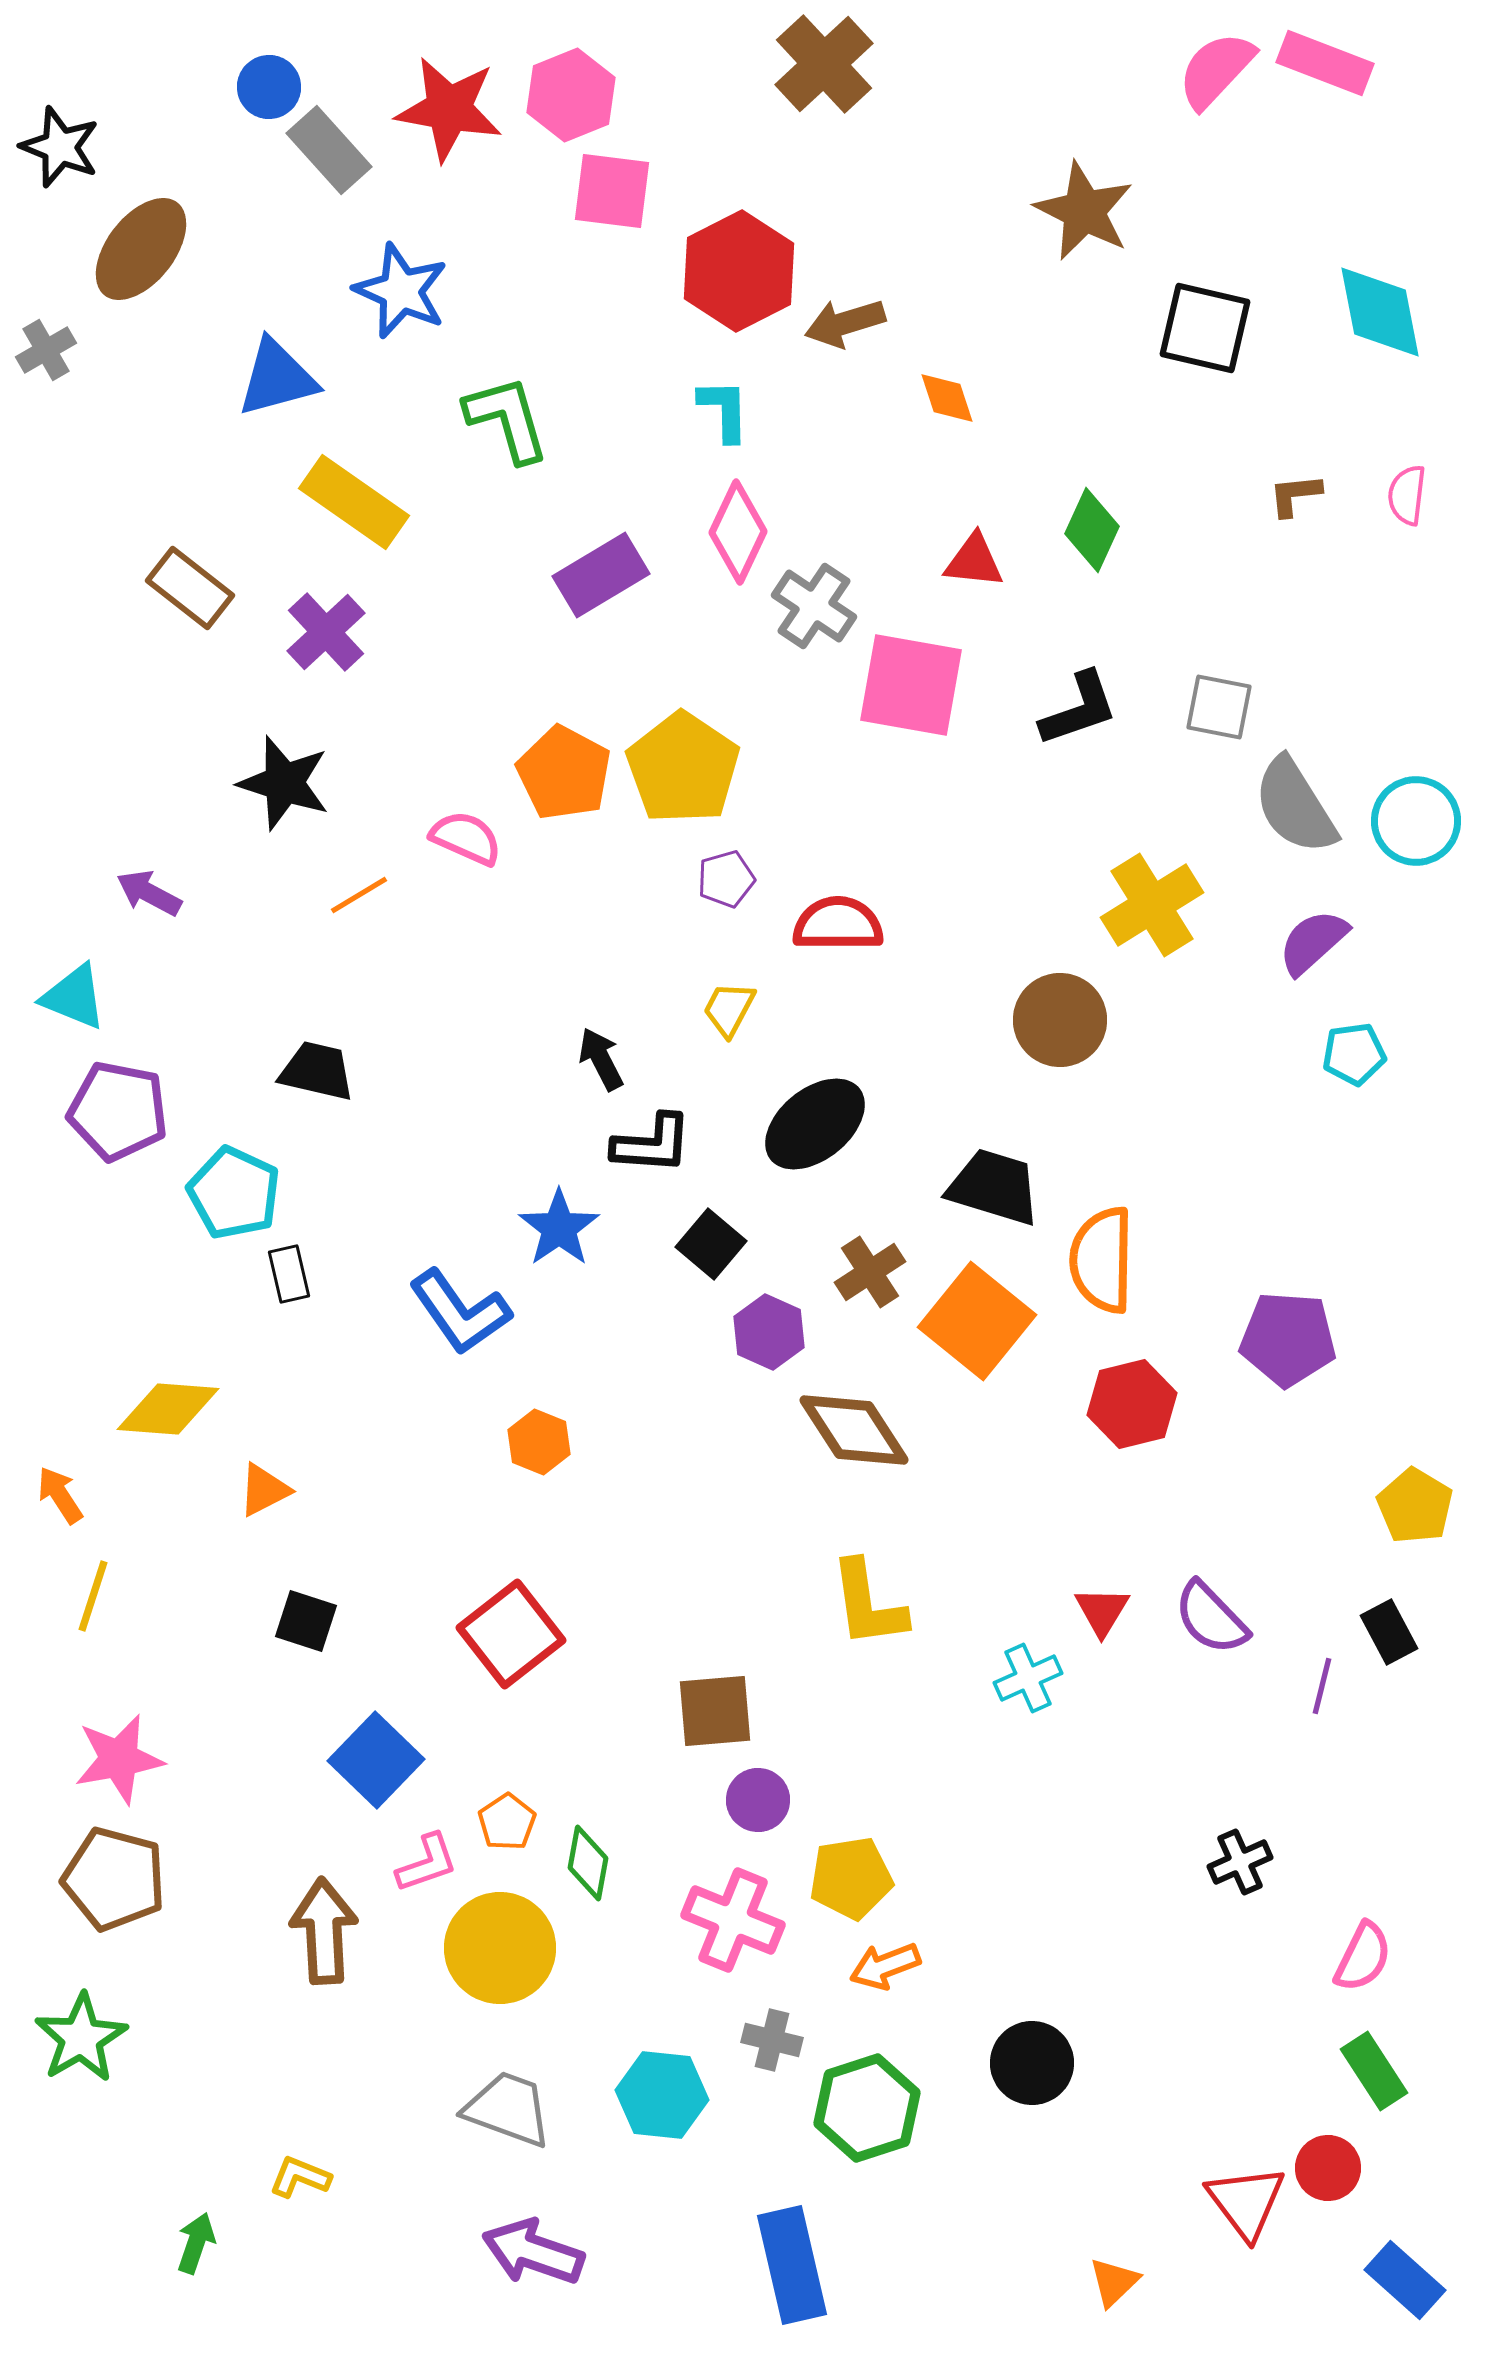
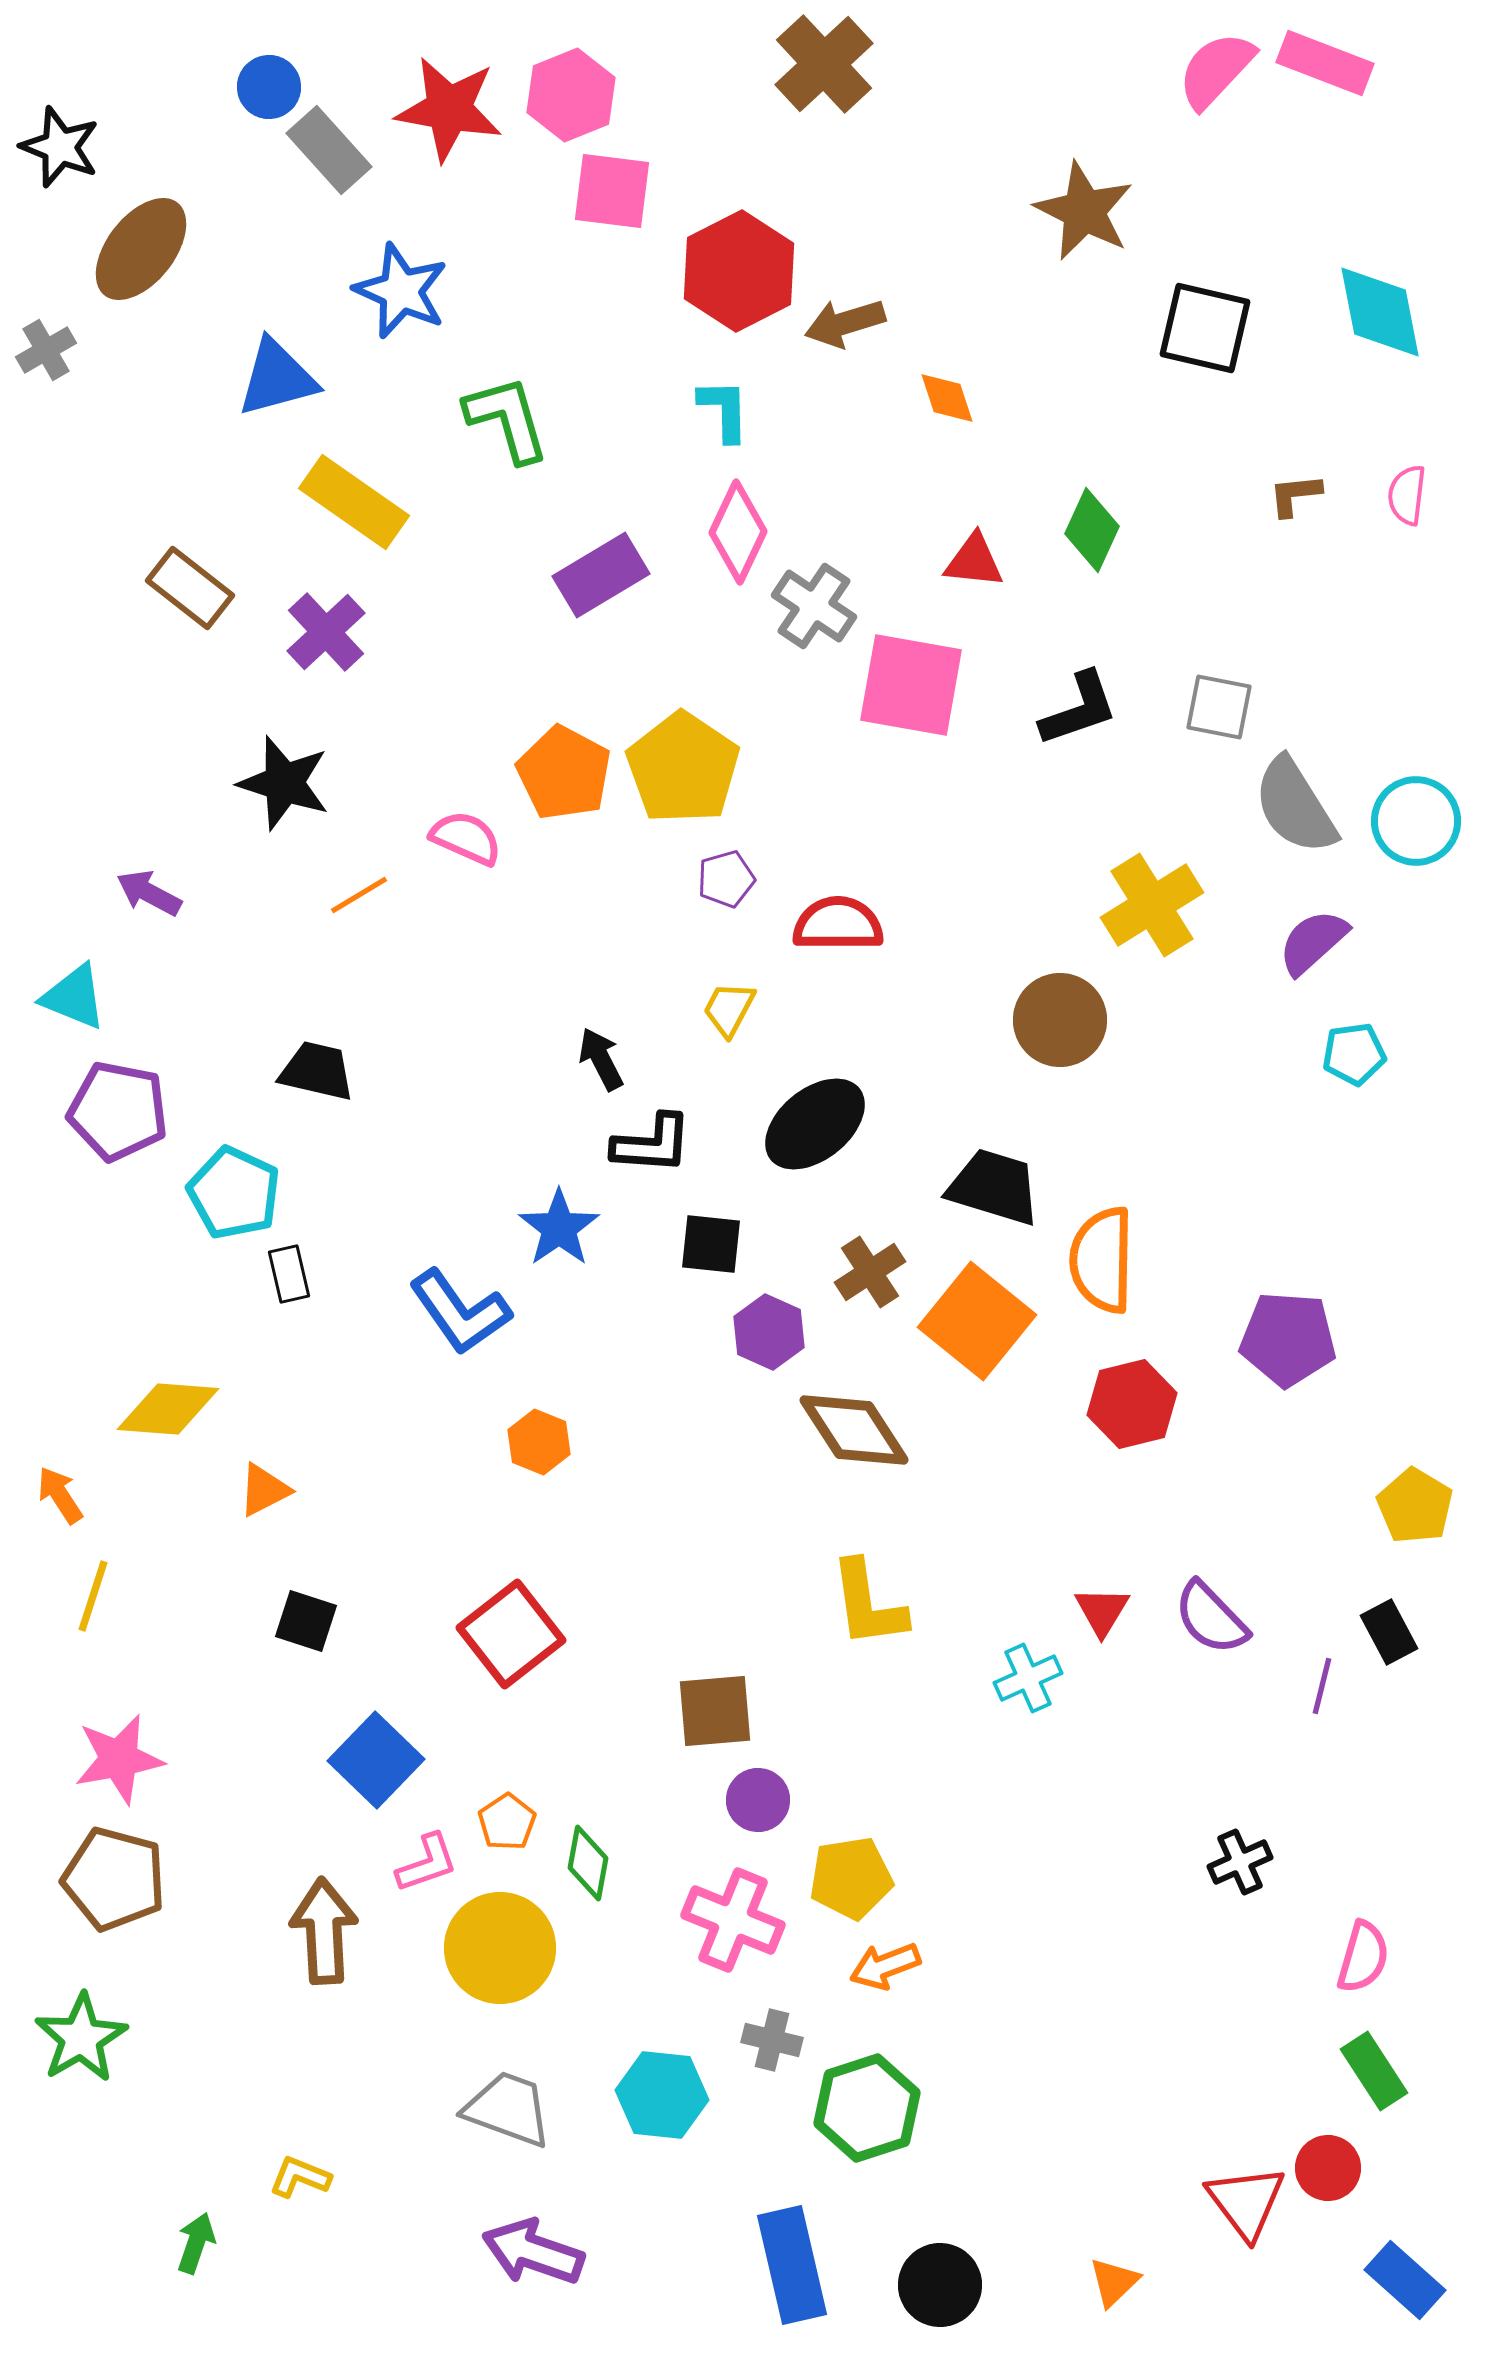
black square at (711, 1244): rotated 34 degrees counterclockwise
pink semicircle at (1363, 1957): rotated 10 degrees counterclockwise
black circle at (1032, 2063): moved 92 px left, 222 px down
